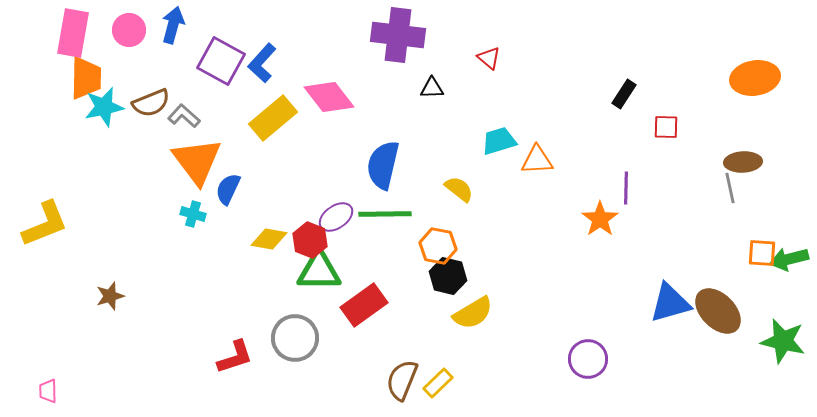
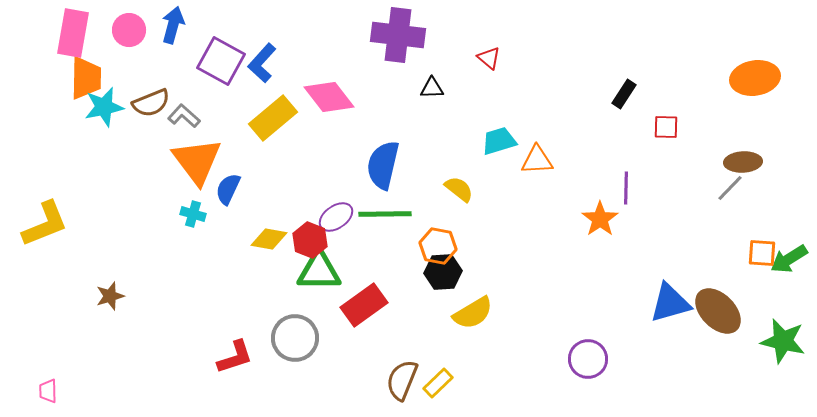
gray line at (730, 188): rotated 56 degrees clockwise
green arrow at (789, 259): rotated 18 degrees counterclockwise
black hexagon at (448, 276): moved 5 px left, 4 px up; rotated 18 degrees counterclockwise
